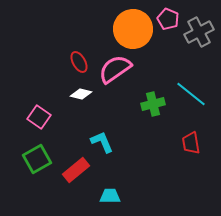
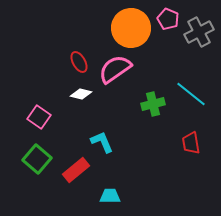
orange circle: moved 2 px left, 1 px up
green square: rotated 20 degrees counterclockwise
